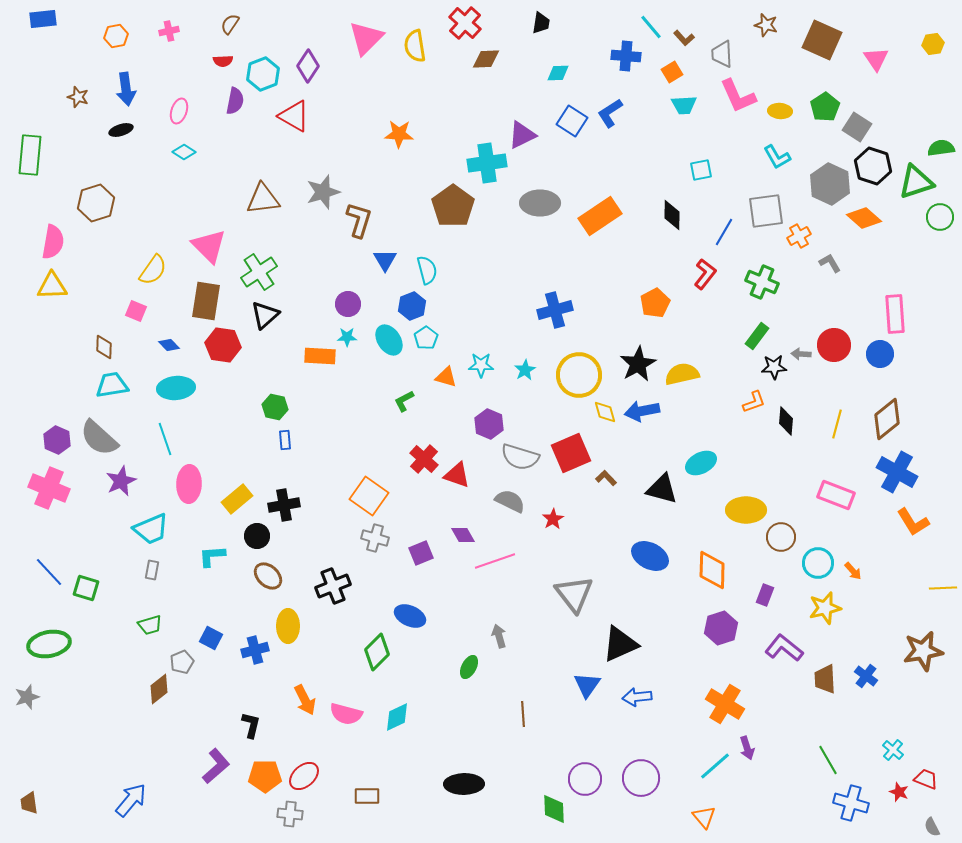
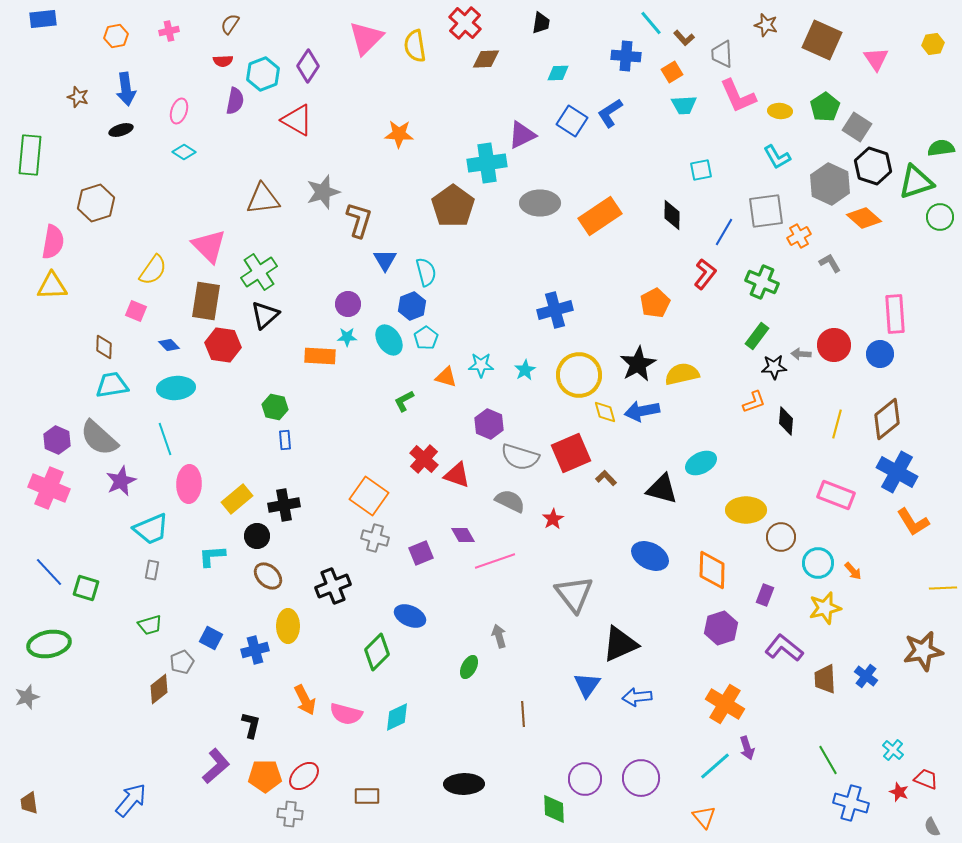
cyan line at (651, 27): moved 4 px up
red triangle at (294, 116): moved 3 px right, 4 px down
cyan semicircle at (427, 270): moved 1 px left, 2 px down
